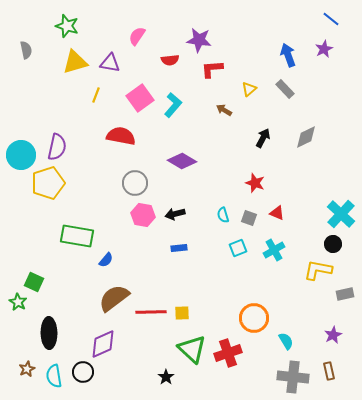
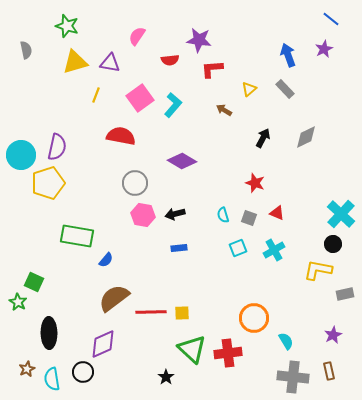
red cross at (228, 353): rotated 12 degrees clockwise
cyan semicircle at (54, 376): moved 2 px left, 3 px down
